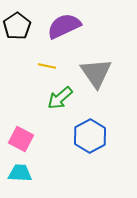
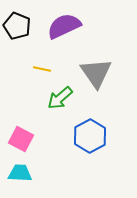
black pentagon: rotated 16 degrees counterclockwise
yellow line: moved 5 px left, 3 px down
